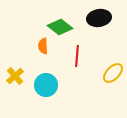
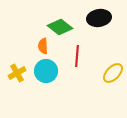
yellow cross: moved 2 px right, 3 px up; rotated 12 degrees clockwise
cyan circle: moved 14 px up
